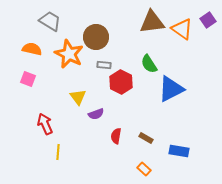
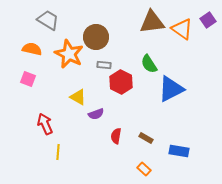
gray trapezoid: moved 2 px left, 1 px up
yellow triangle: rotated 24 degrees counterclockwise
